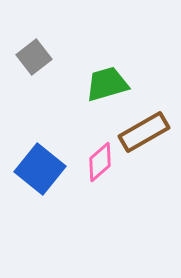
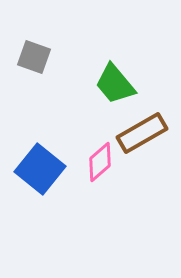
gray square: rotated 32 degrees counterclockwise
green trapezoid: moved 8 px right; rotated 114 degrees counterclockwise
brown rectangle: moved 2 px left, 1 px down
